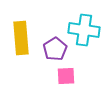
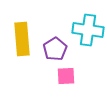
cyan cross: moved 4 px right
yellow rectangle: moved 1 px right, 1 px down
